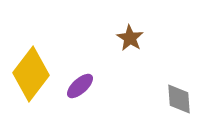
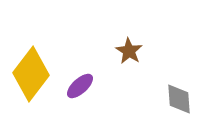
brown star: moved 1 px left, 13 px down
